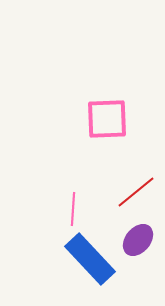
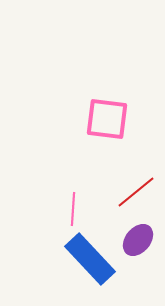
pink square: rotated 9 degrees clockwise
